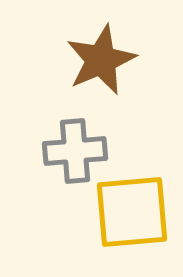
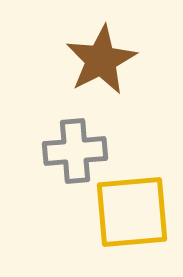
brown star: rotated 4 degrees counterclockwise
